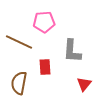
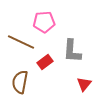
brown line: moved 2 px right
red rectangle: moved 5 px up; rotated 56 degrees clockwise
brown semicircle: moved 1 px right, 1 px up
